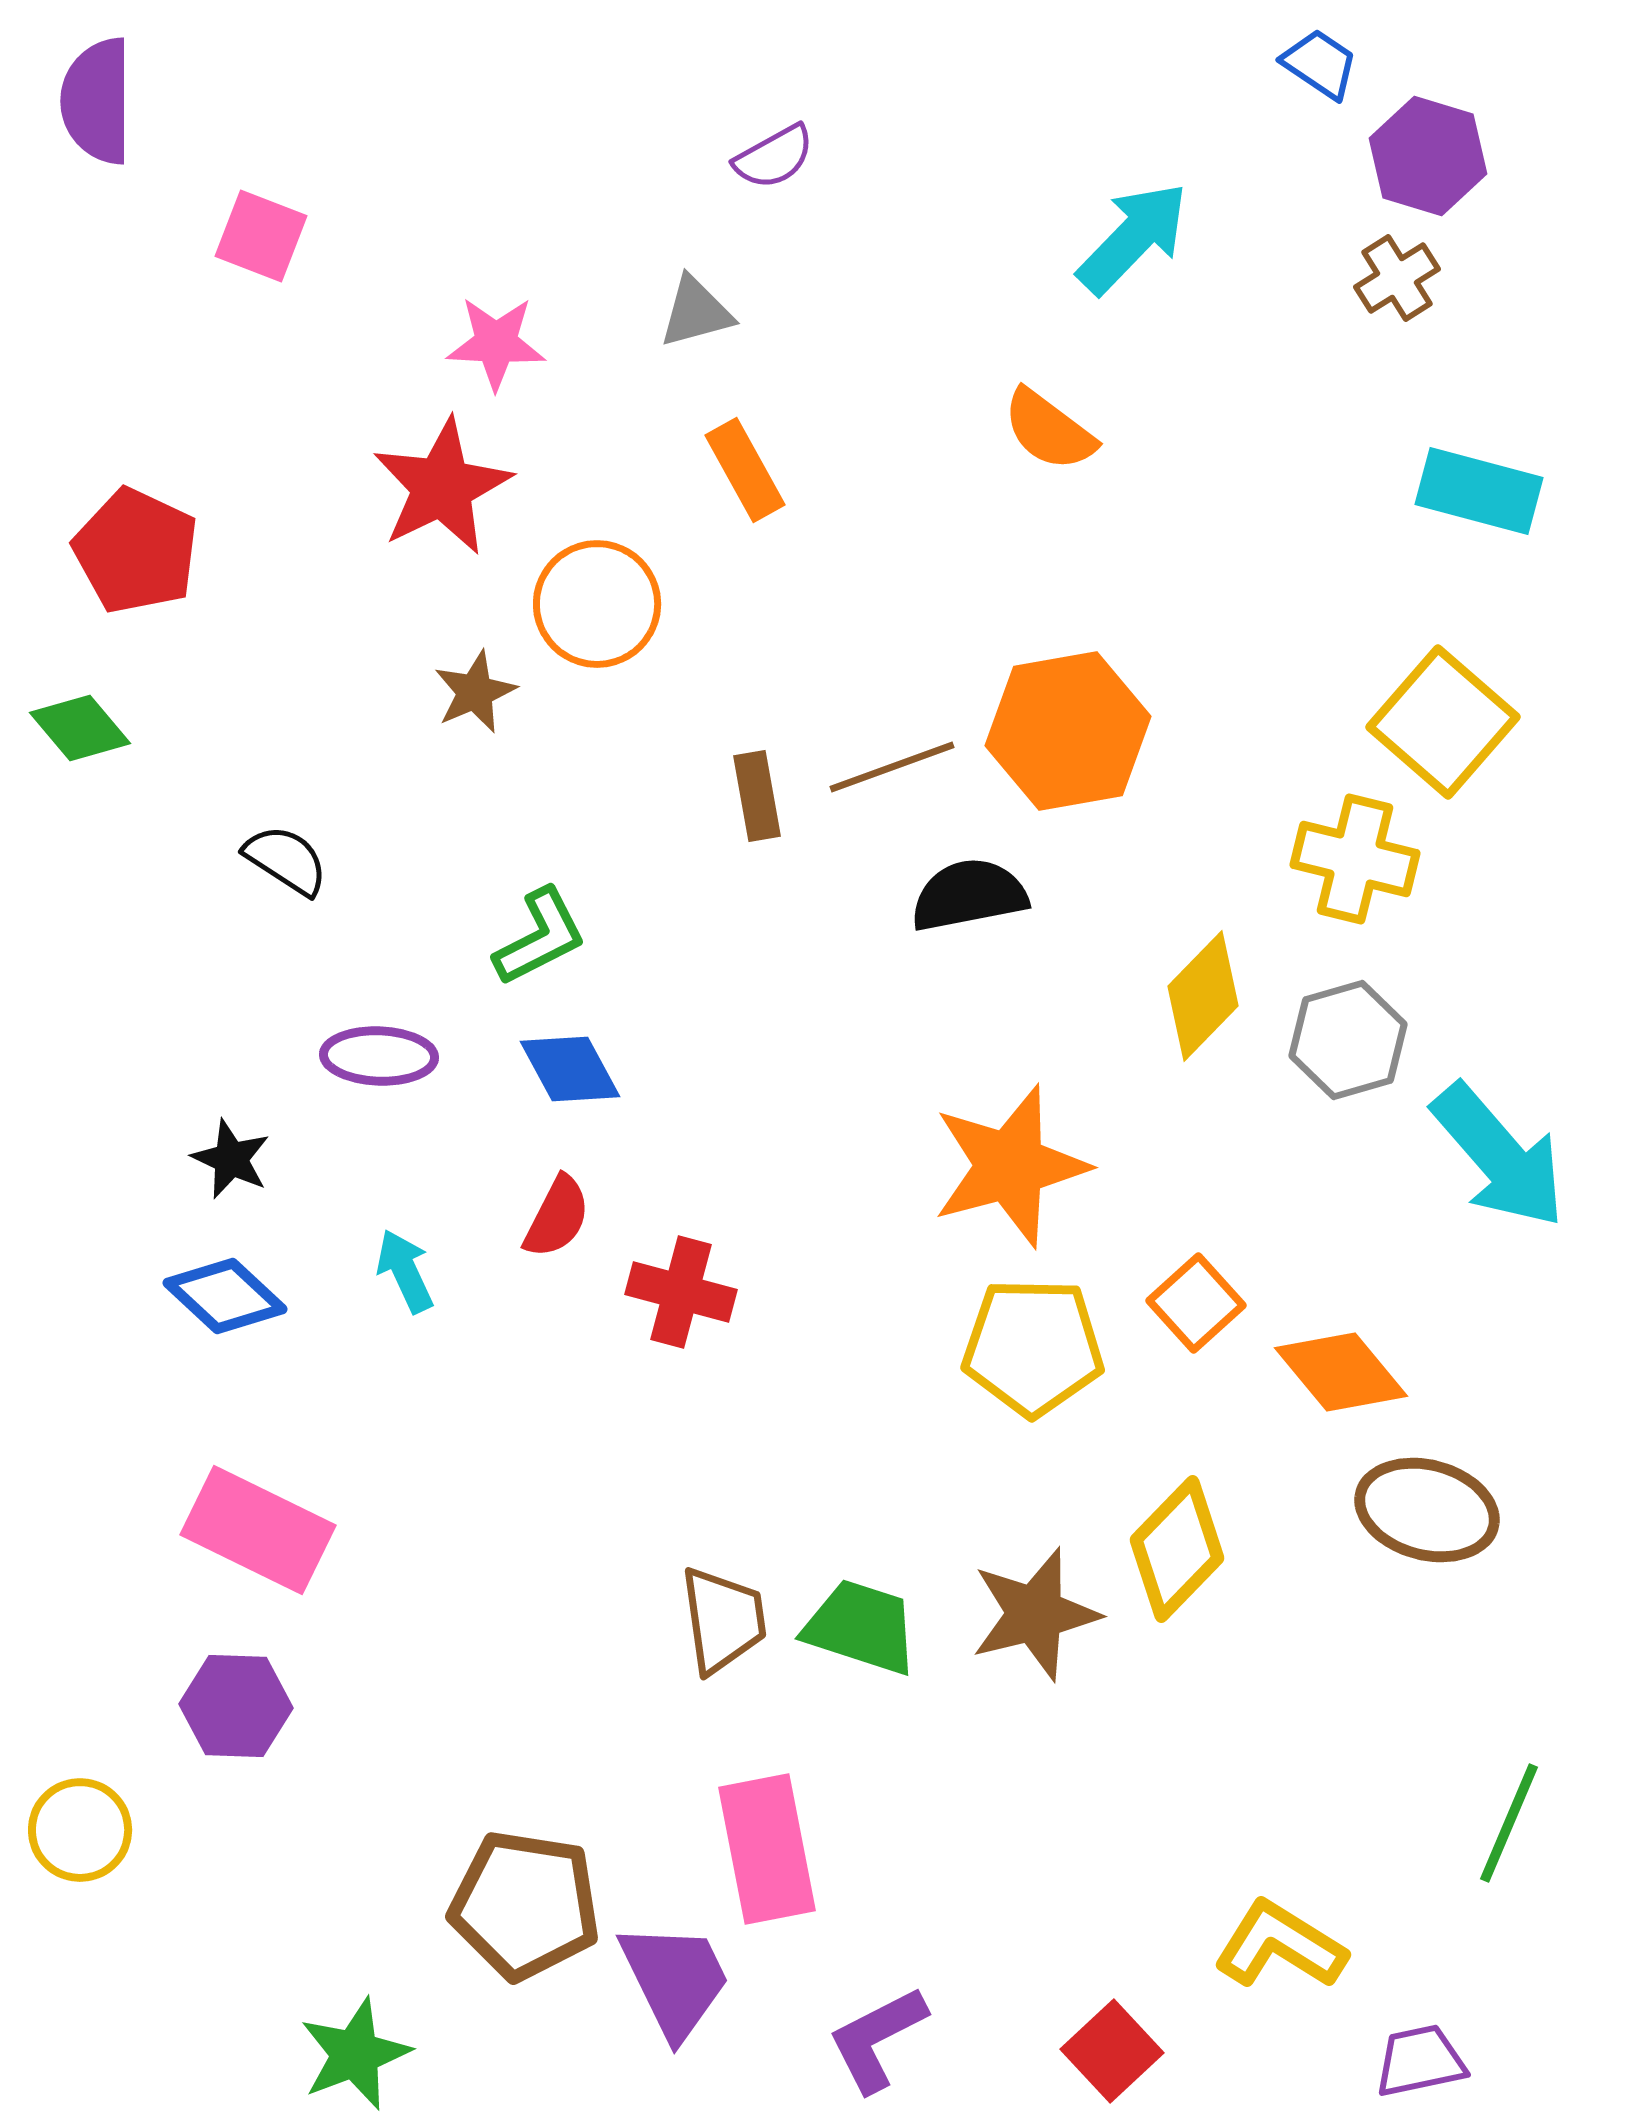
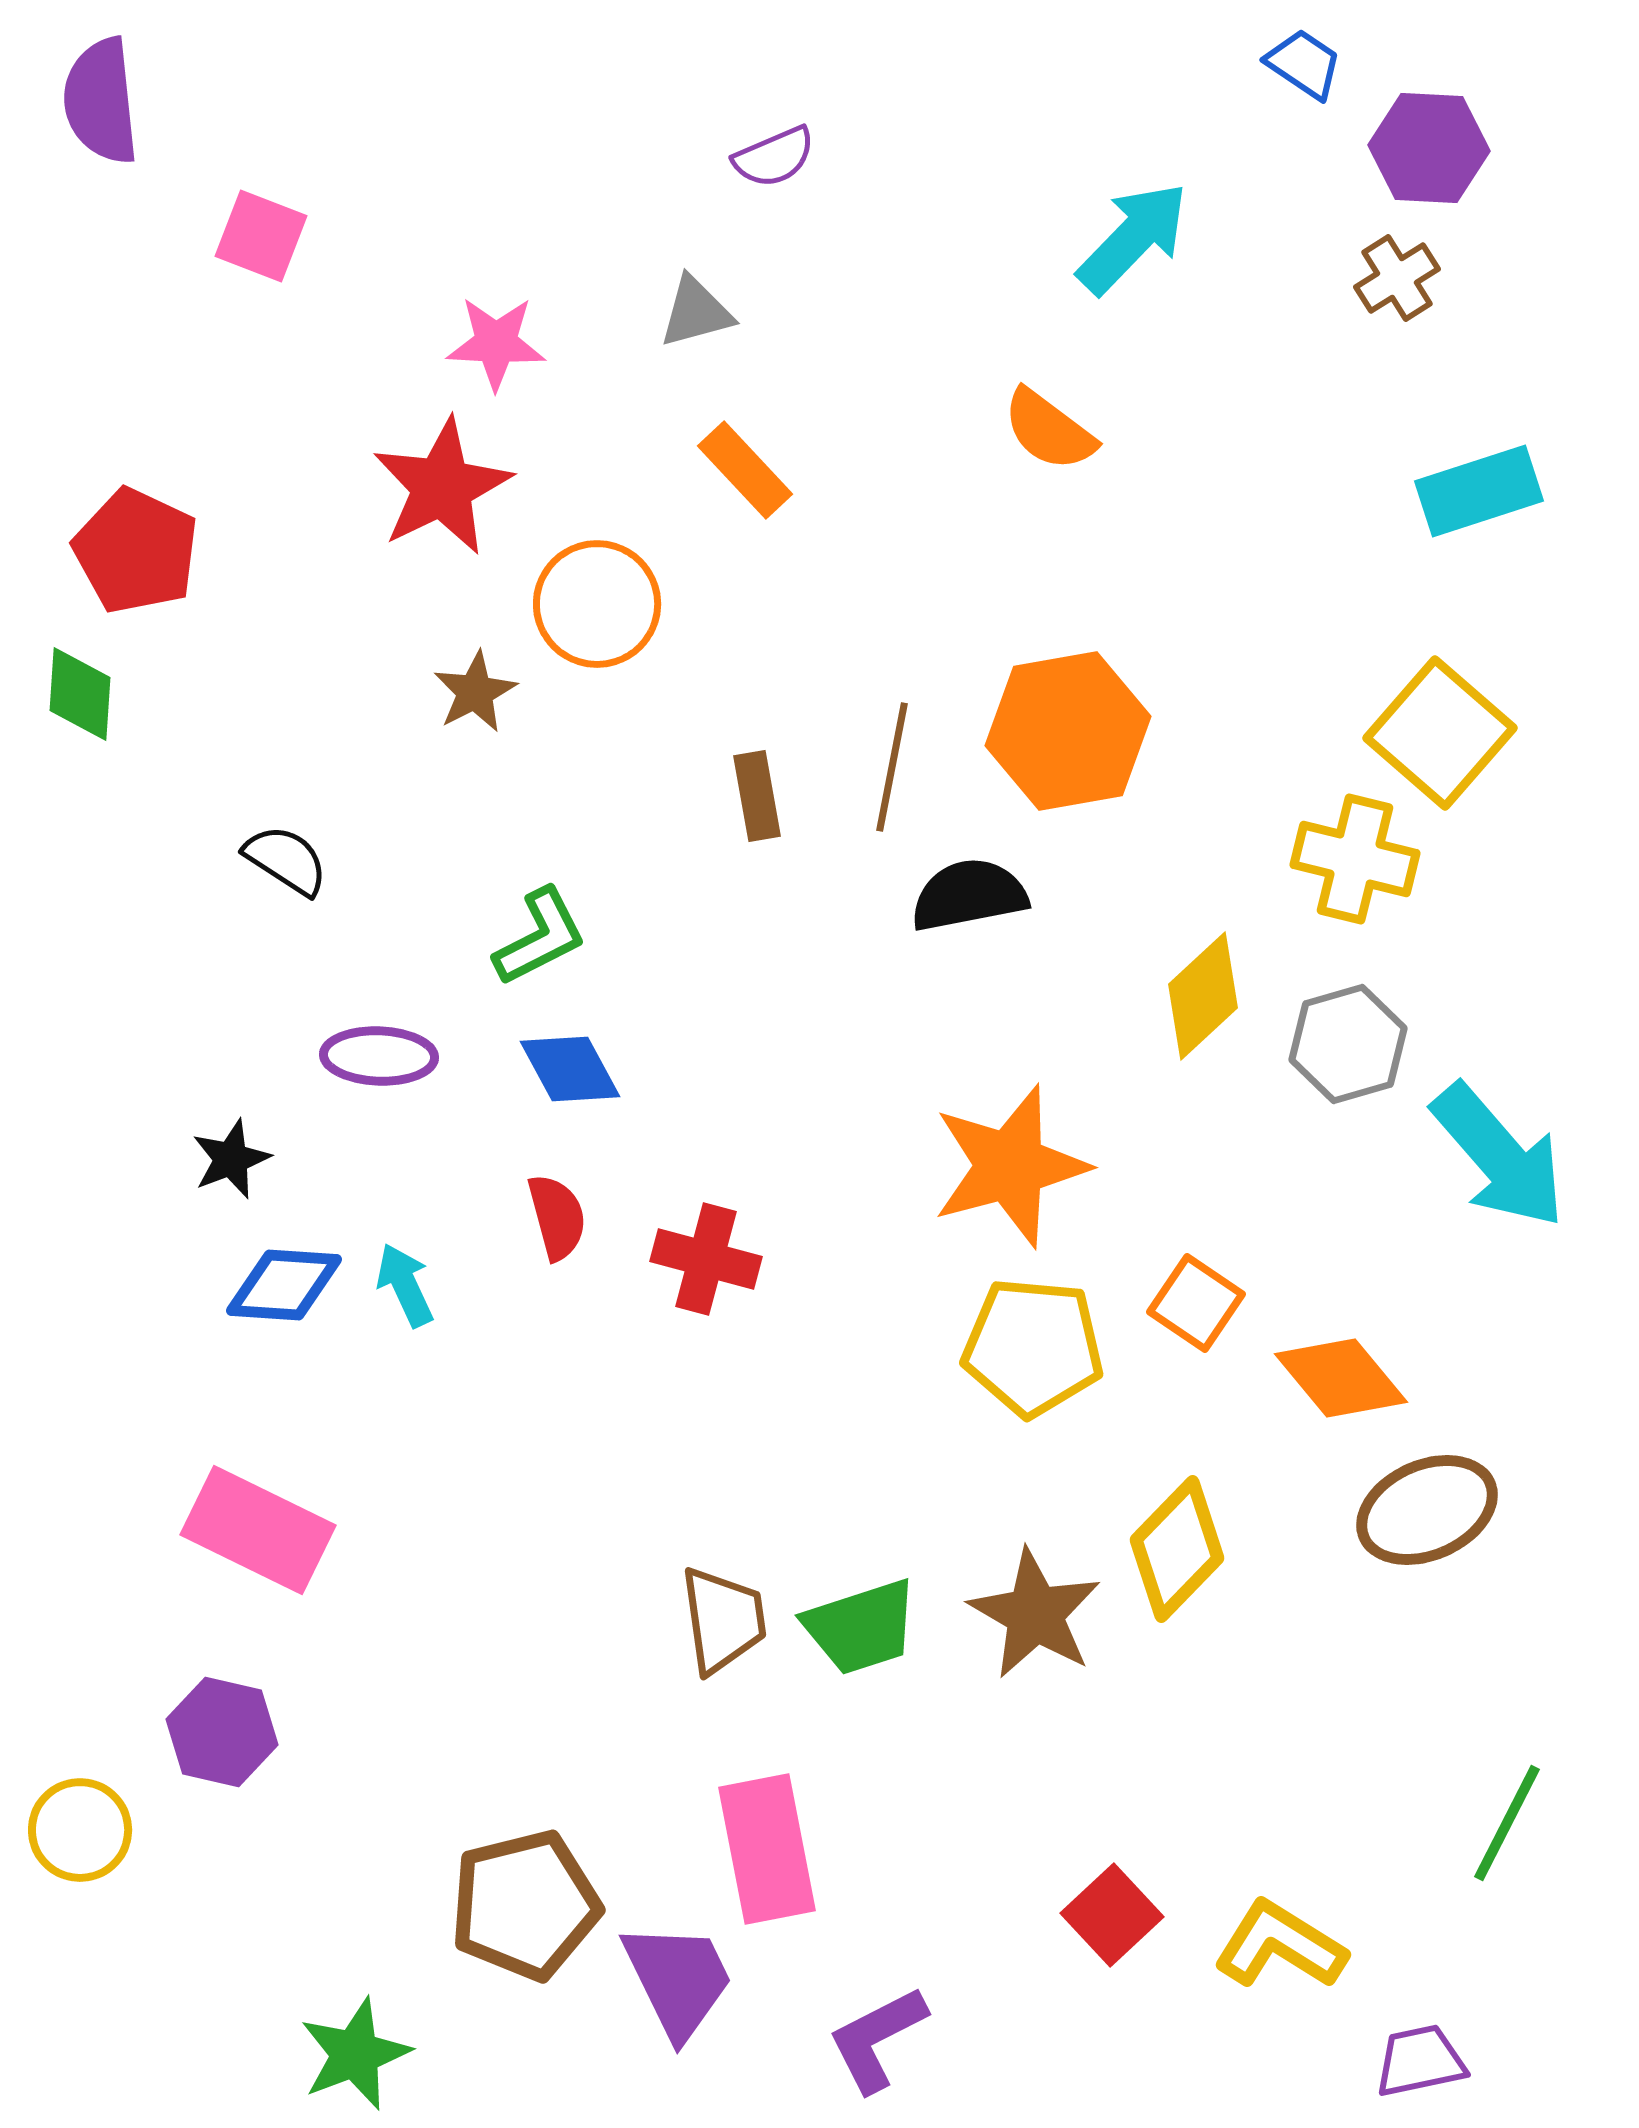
blue trapezoid at (1320, 64): moved 16 px left
purple semicircle at (97, 101): moved 4 px right; rotated 6 degrees counterclockwise
purple hexagon at (1428, 156): moved 1 px right, 8 px up; rotated 14 degrees counterclockwise
purple semicircle at (774, 157): rotated 6 degrees clockwise
orange rectangle at (745, 470): rotated 14 degrees counterclockwise
cyan rectangle at (1479, 491): rotated 33 degrees counterclockwise
brown star at (475, 692): rotated 4 degrees counterclockwise
yellow square at (1443, 722): moved 3 px left, 11 px down
green diamond at (80, 728): moved 34 px up; rotated 44 degrees clockwise
brown line at (892, 767): rotated 59 degrees counterclockwise
yellow diamond at (1203, 996): rotated 3 degrees clockwise
gray hexagon at (1348, 1040): moved 4 px down
black star at (231, 1159): rotated 26 degrees clockwise
red semicircle at (557, 1217): rotated 42 degrees counterclockwise
cyan arrow at (405, 1271): moved 14 px down
red cross at (681, 1292): moved 25 px right, 33 px up
blue diamond at (225, 1296): moved 59 px right, 11 px up; rotated 39 degrees counterclockwise
orange square at (1196, 1303): rotated 14 degrees counterclockwise
yellow pentagon at (1033, 1347): rotated 4 degrees clockwise
orange diamond at (1341, 1372): moved 6 px down
brown ellipse at (1427, 1510): rotated 39 degrees counterclockwise
brown star at (1035, 1614): rotated 28 degrees counterclockwise
green trapezoid at (861, 1627): rotated 144 degrees clockwise
purple hexagon at (236, 1706): moved 14 px left, 26 px down; rotated 11 degrees clockwise
green line at (1509, 1823): moved 2 px left; rotated 4 degrees clockwise
brown pentagon at (525, 1905): rotated 23 degrees counterclockwise
purple trapezoid at (675, 1980): moved 3 px right
red square at (1112, 2051): moved 136 px up
